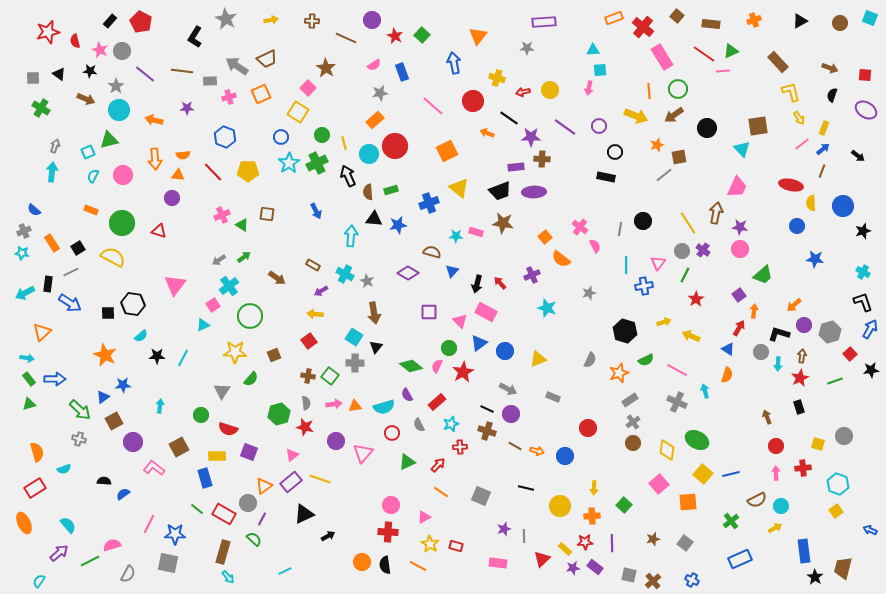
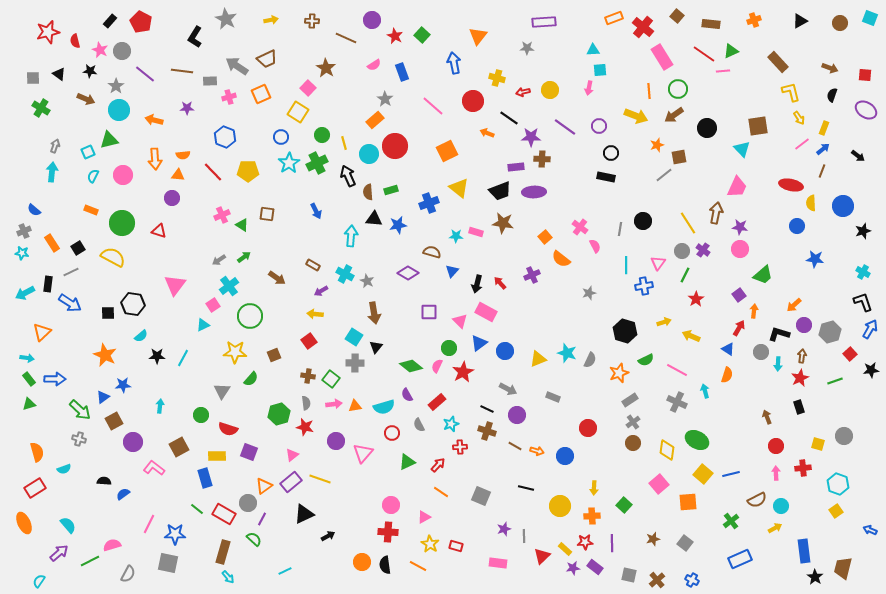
gray star at (380, 93): moved 5 px right, 6 px down; rotated 28 degrees counterclockwise
black circle at (615, 152): moved 4 px left, 1 px down
cyan star at (547, 308): moved 20 px right, 45 px down
green square at (330, 376): moved 1 px right, 3 px down
purple circle at (511, 414): moved 6 px right, 1 px down
red triangle at (542, 559): moved 3 px up
brown cross at (653, 581): moved 4 px right, 1 px up
